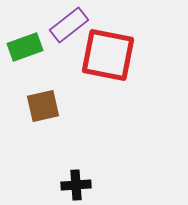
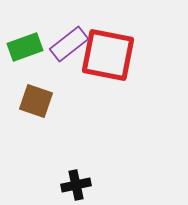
purple rectangle: moved 19 px down
brown square: moved 7 px left, 5 px up; rotated 32 degrees clockwise
black cross: rotated 8 degrees counterclockwise
